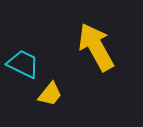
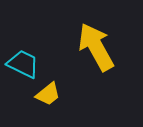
yellow trapezoid: moved 2 px left; rotated 12 degrees clockwise
